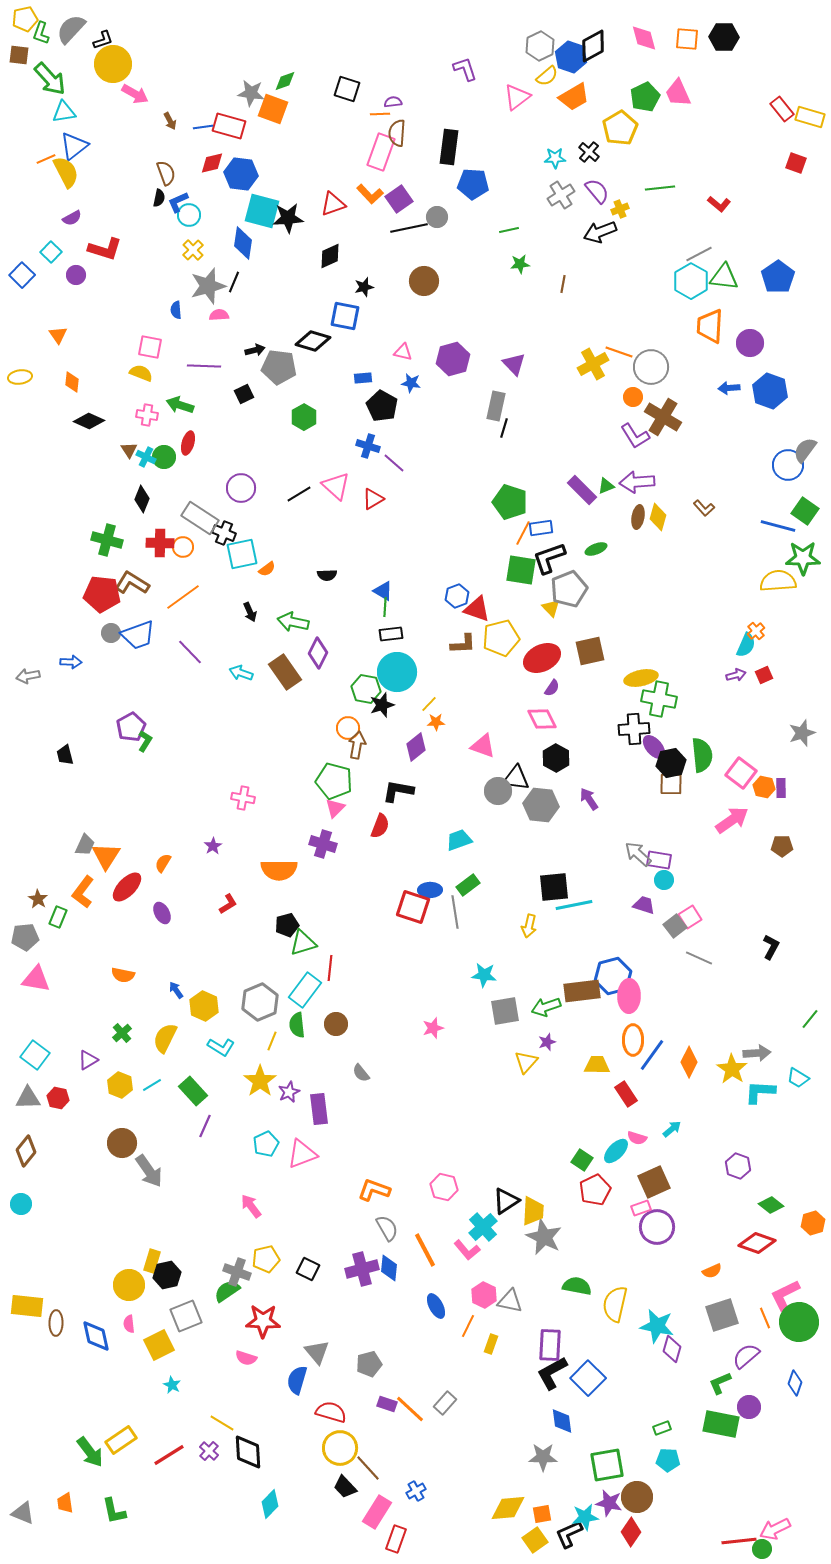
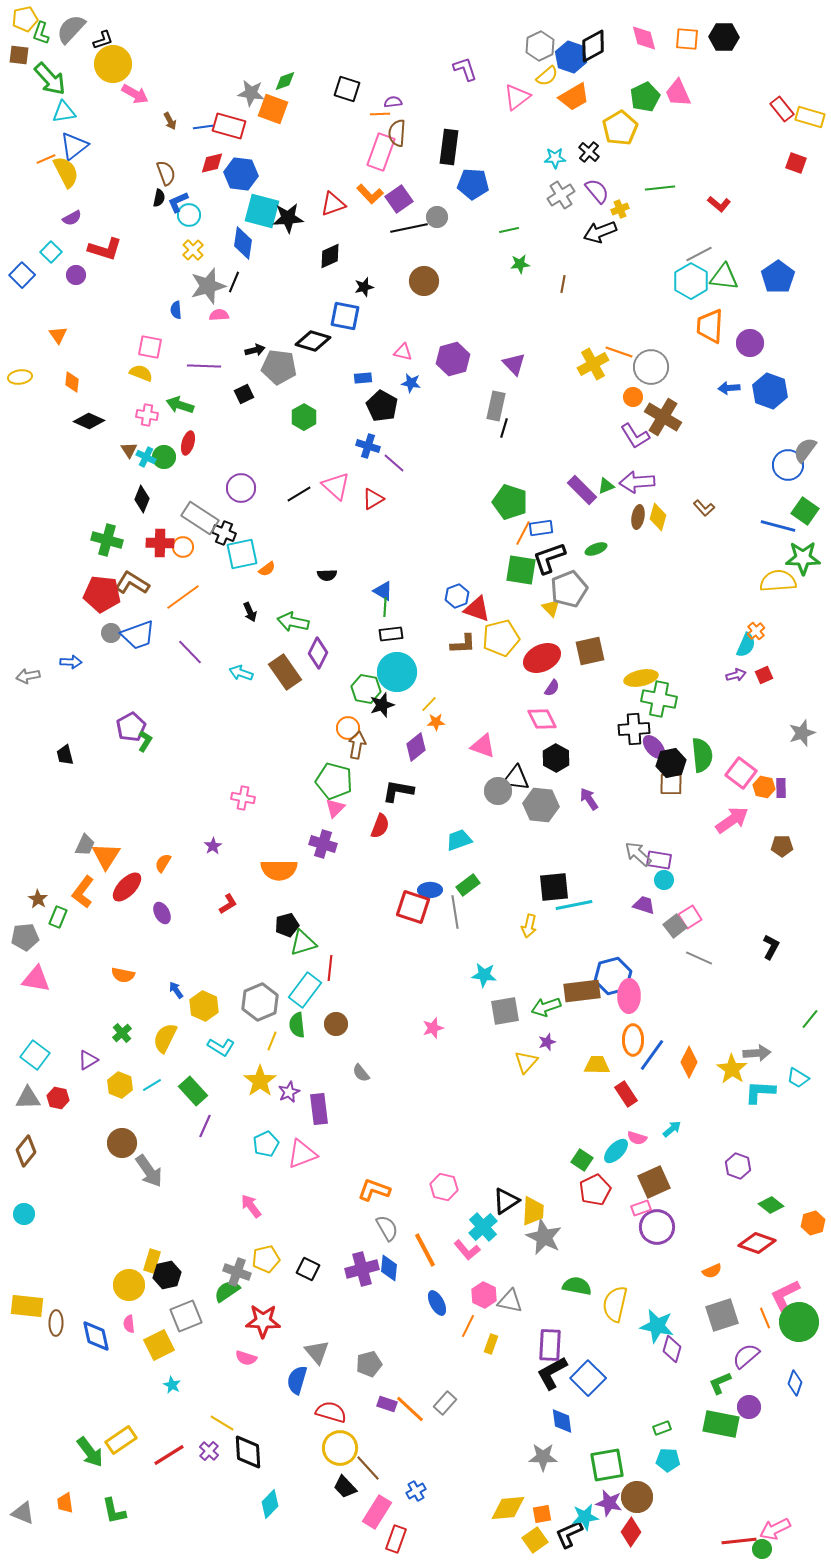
cyan circle at (21, 1204): moved 3 px right, 10 px down
blue ellipse at (436, 1306): moved 1 px right, 3 px up
